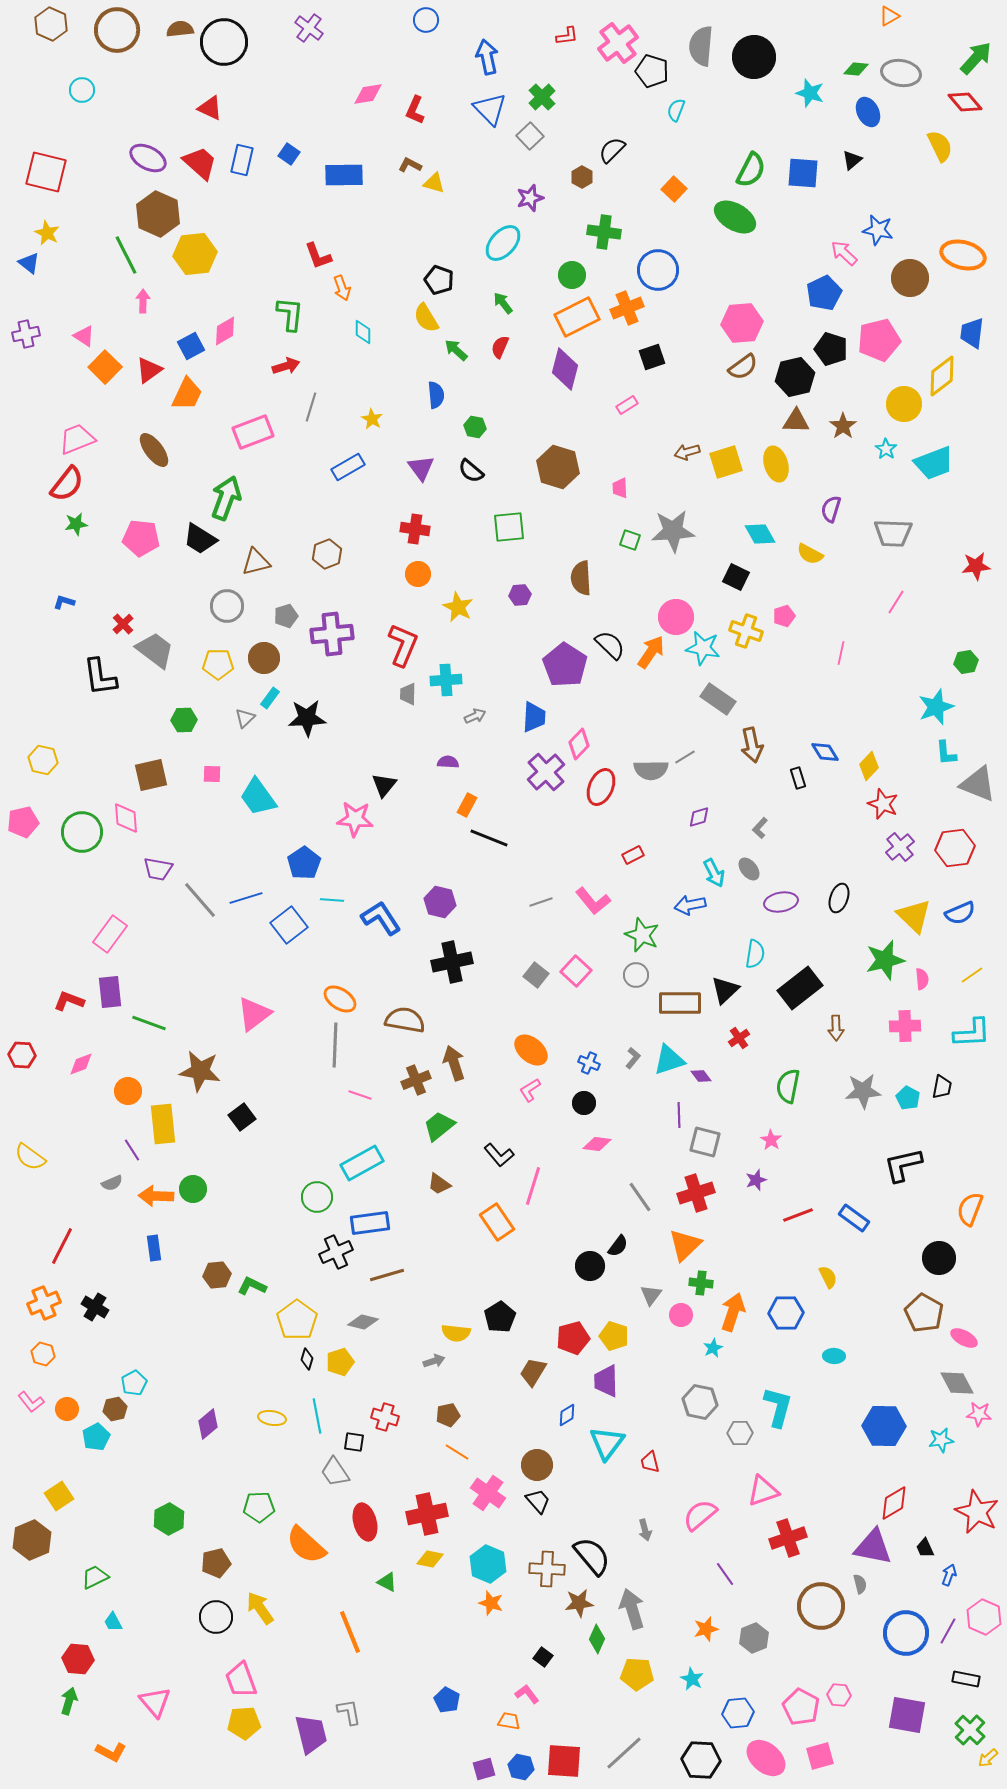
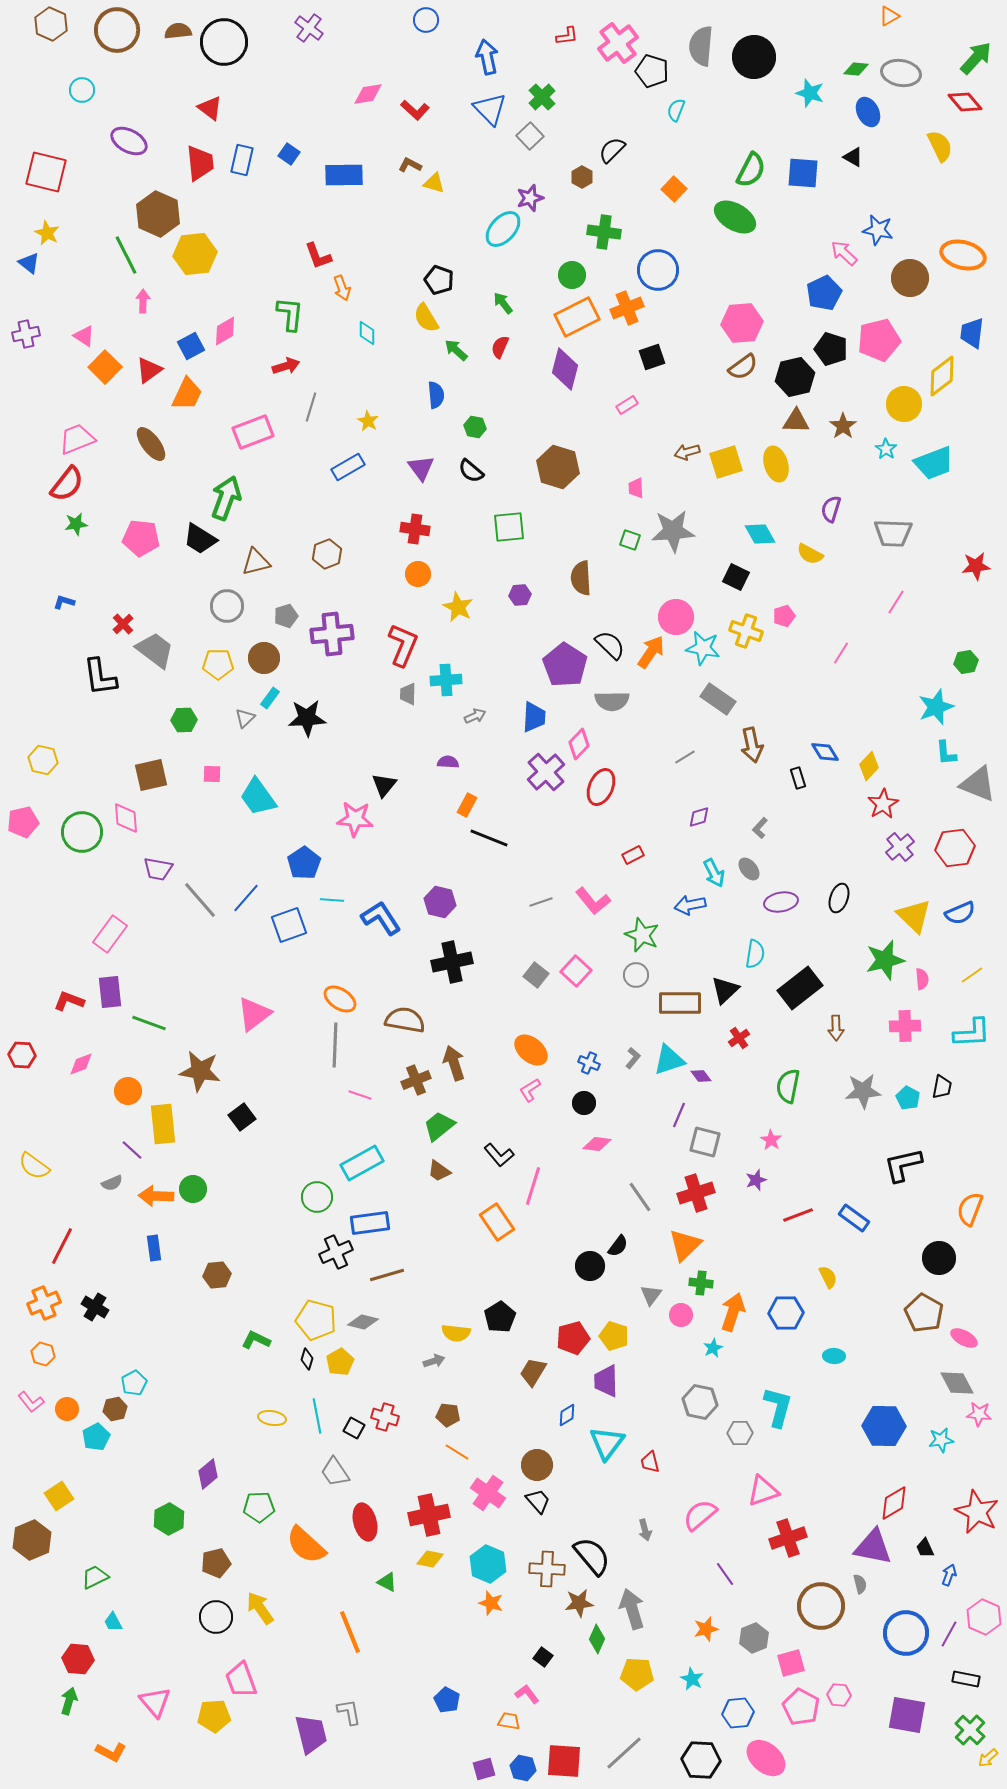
brown semicircle at (180, 29): moved 2 px left, 2 px down
red triangle at (210, 108): rotated 12 degrees clockwise
red L-shape at (415, 110): rotated 72 degrees counterclockwise
purple ellipse at (148, 158): moved 19 px left, 17 px up
black triangle at (852, 160): moved 1 px right, 3 px up; rotated 50 degrees counterclockwise
red trapezoid at (200, 163): rotated 42 degrees clockwise
cyan ellipse at (503, 243): moved 14 px up
cyan diamond at (363, 332): moved 4 px right, 1 px down
yellow star at (372, 419): moved 4 px left, 2 px down
brown ellipse at (154, 450): moved 3 px left, 6 px up
pink trapezoid at (620, 488): moved 16 px right
pink line at (841, 653): rotated 20 degrees clockwise
gray semicircle at (651, 770): moved 39 px left, 69 px up
red star at (883, 804): rotated 20 degrees clockwise
blue line at (246, 898): rotated 32 degrees counterclockwise
blue square at (289, 925): rotated 18 degrees clockwise
purple line at (679, 1115): rotated 25 degrees clockwise
purple line at (132, 1150): rotated 15 degrees counterclockwise
yellow semicircle at (30, 1157): moved 4 px right, 9 px down
brown trapezoid at (439, 1184): moved 13 px up
green L-shape at (252, 1286): moved 4 px right, 54 px down
yellow pentagon at (297, 1320): moved 19 px right; rotated 21 degrees counterclockwise
yellow pentagon at (340, 1362): rotated 12 degrees counterclockwise
brown pentagon at (448, 1415): rotated 20 degrees clockwise
purple diamond at (208, 1424): moved 50 px down
black square at (354, 1442): moved 14 px up; rotated 20 degrees clockwise
red cross at (427, 1514): moved 2 px right, 1 px down
purple line at (948, 1631): moved 1 px right, 3 px down
yellow pentagon at (244, 1723): moved 30 px left, 7 px up
pink square at (820, 1756): moved 29 px left, 93 px up
blue hexagon at (521, 1767): moved 2 px right, 1 px down
